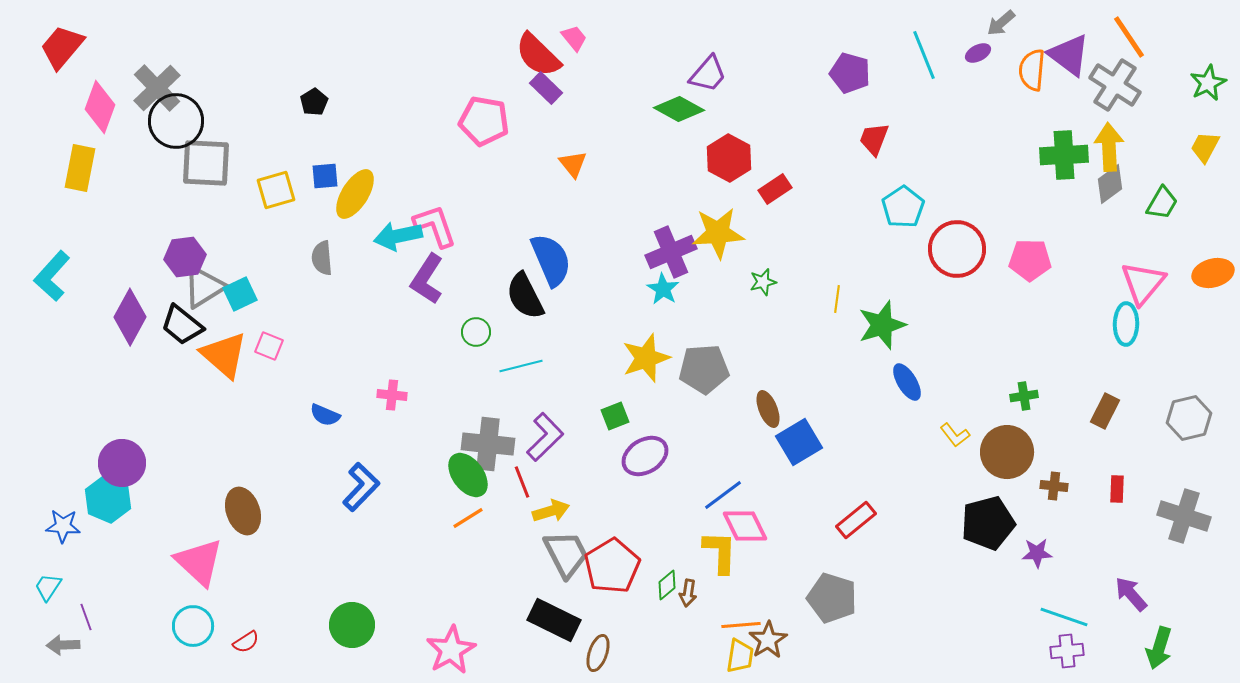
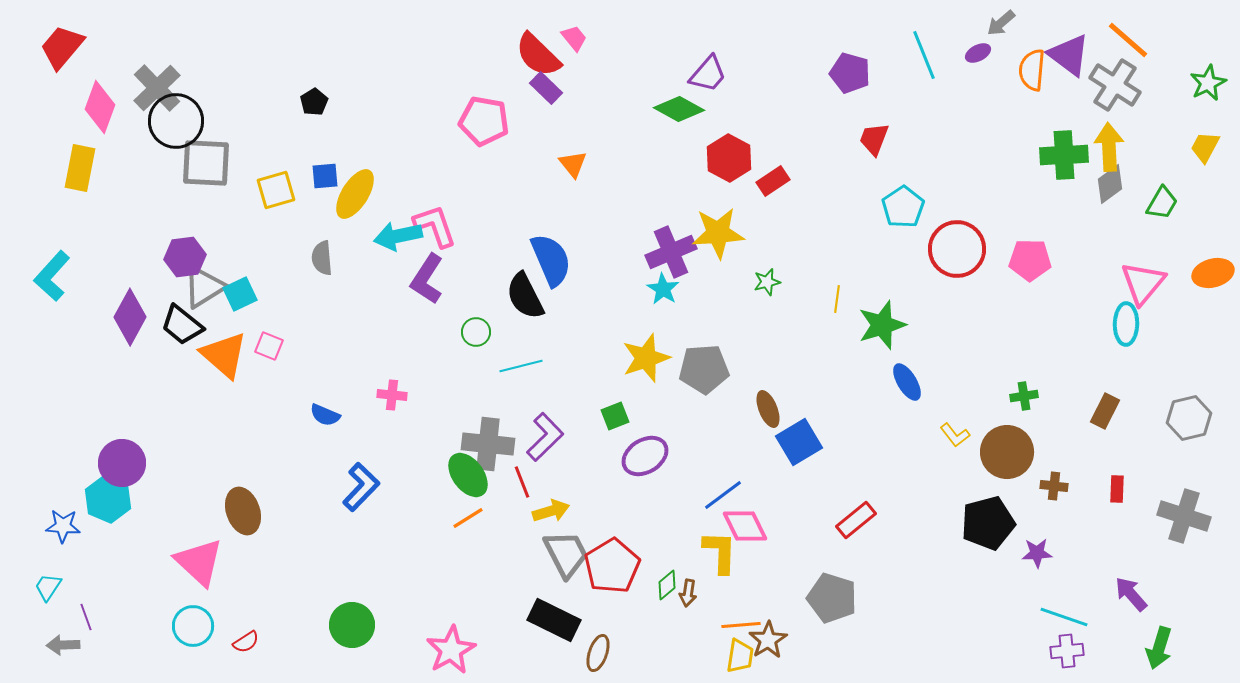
orange line at (1129, 37): moved 1 px left, 3 px down; rotated 15 degrees counterclockwise
red rectangle at (775, 189): moved 2 px left, 8 px up
green star at (763, 282): moved 4 px right
